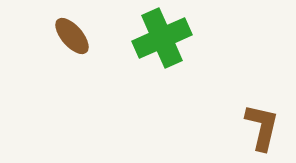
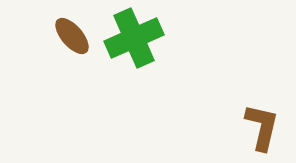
green cross: moved 28 px left
